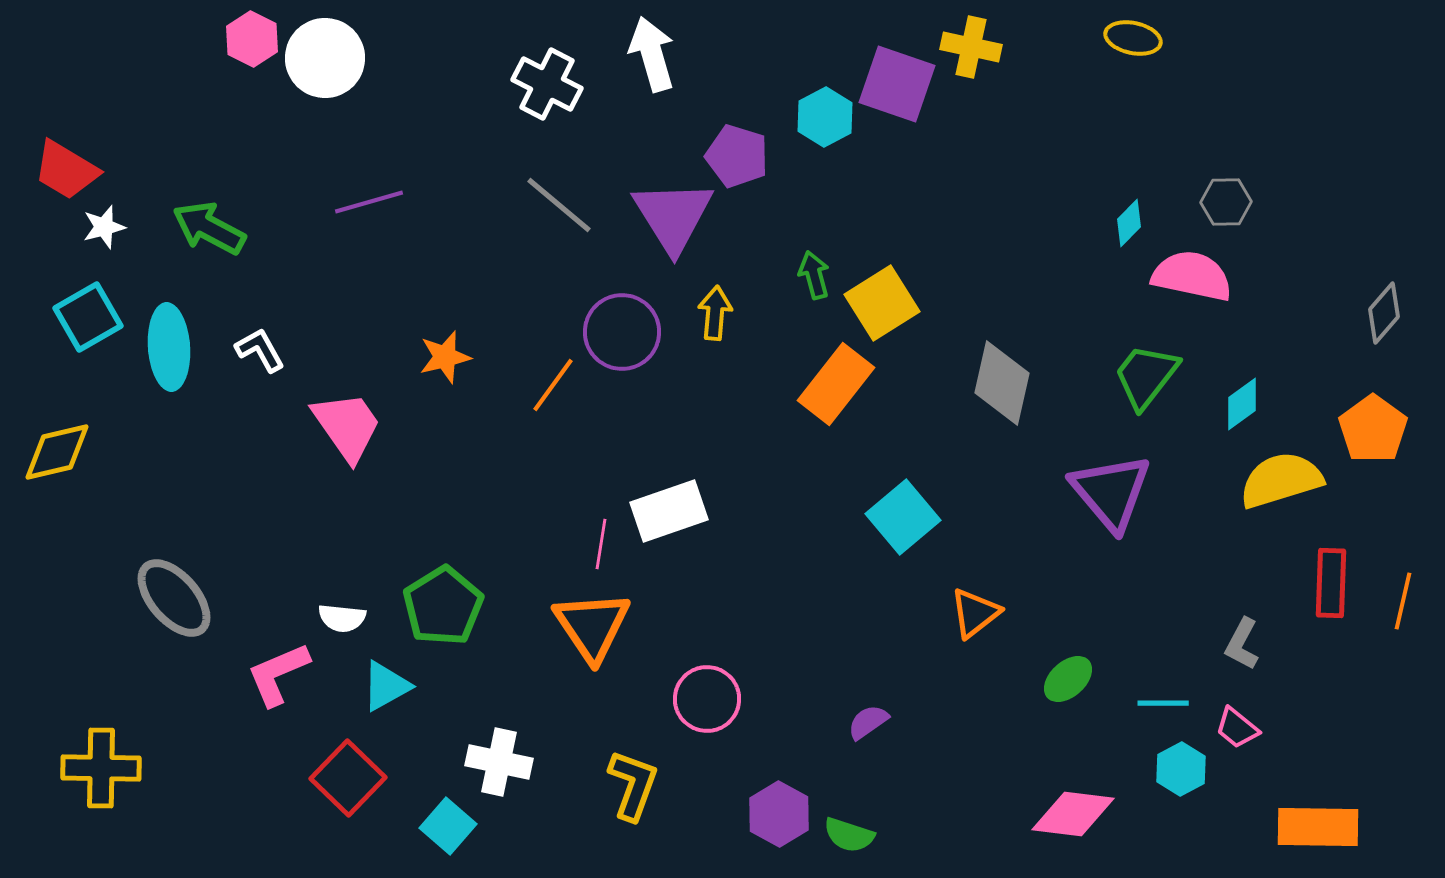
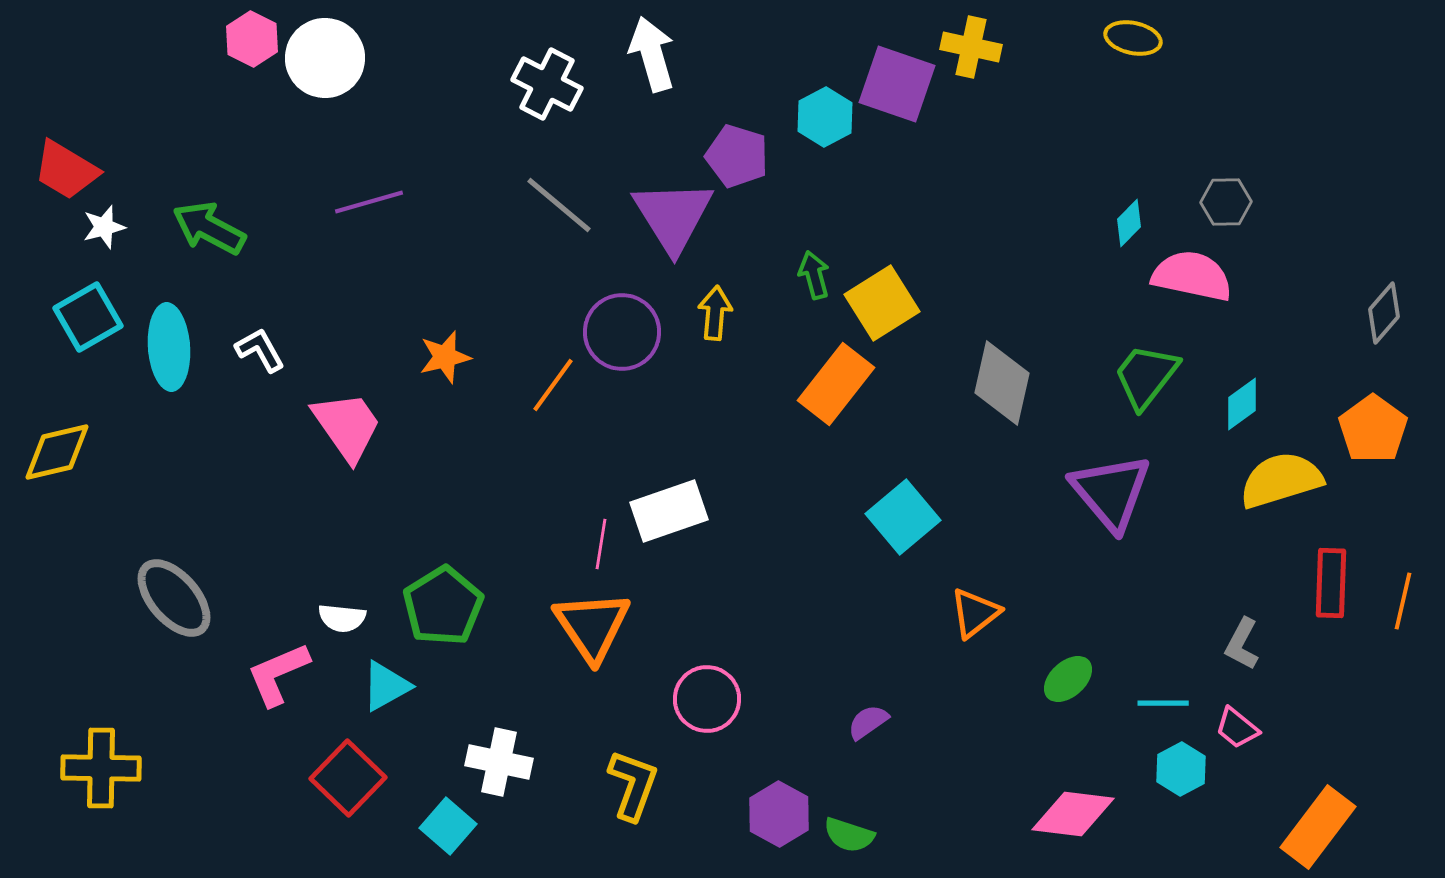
orange rectangle at (1318, 827): rotated 54 degrees counterclockwise
